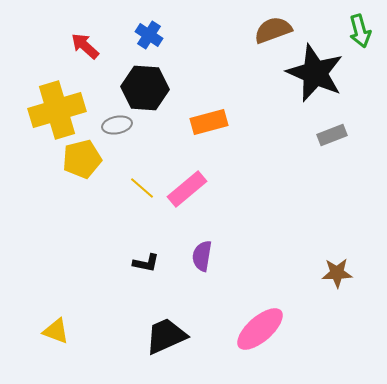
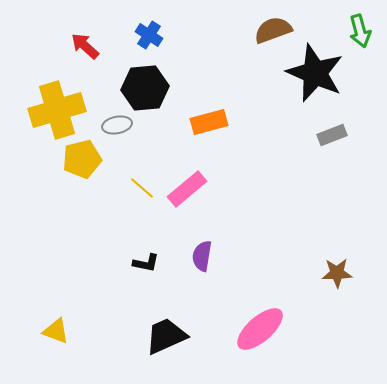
black hexagon: rotated 9 degrees counterclockwise
